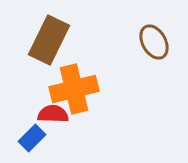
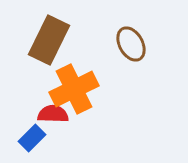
brown ellipse: moved 23 px left, 2 px down
orange cross: rotated 12 degrees counterclockwise
